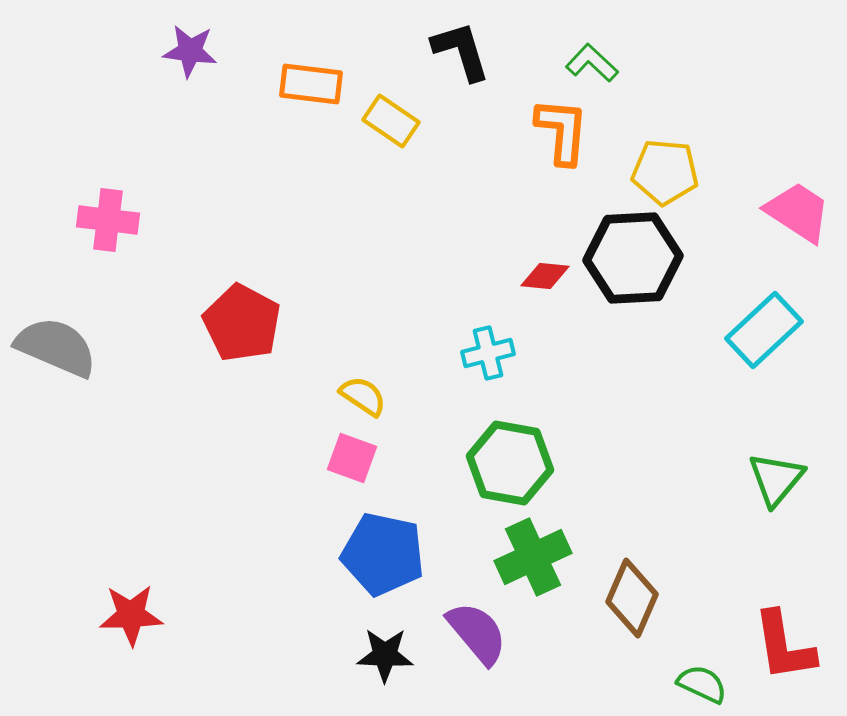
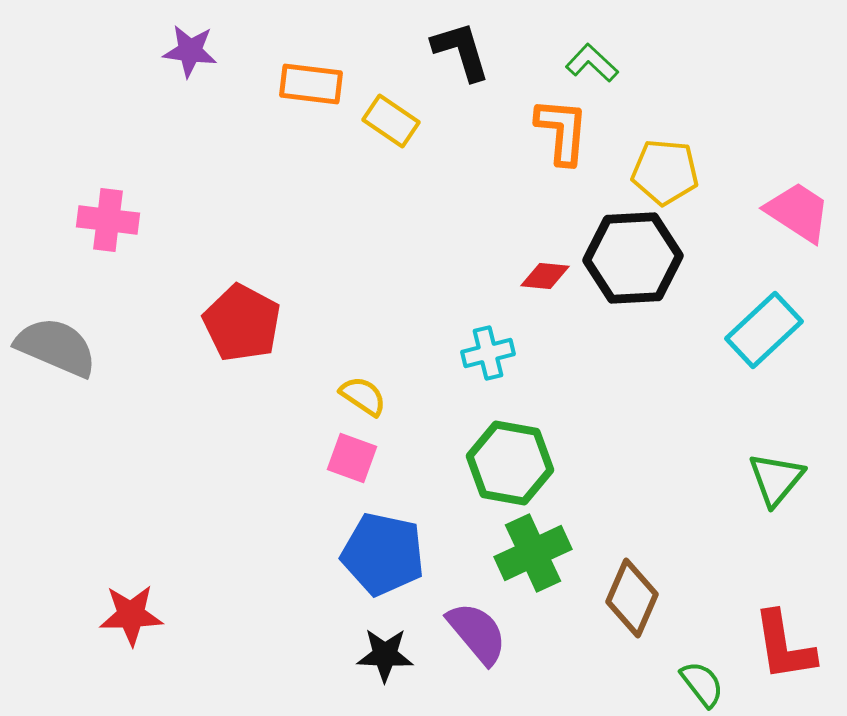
green cross: moved 4 px up
green semicircle: rotated 27 degrees clockwise
